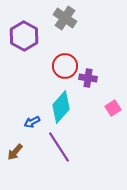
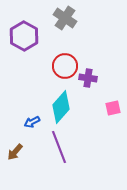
pink square: rotated 21 degrees clockwise
purple line: rotated 12 degrees clockwise
